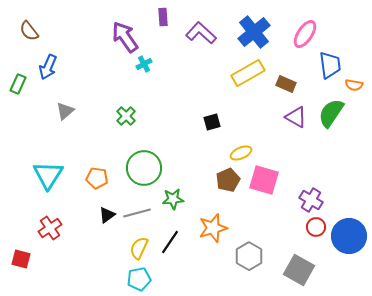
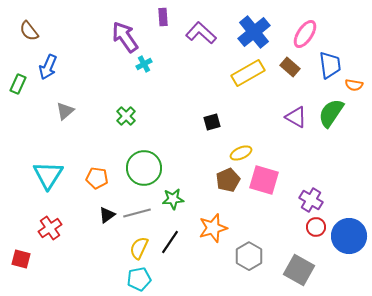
brown rectangle: moved 4 px right, 17 px up; rotated 18 degrees clockwise
